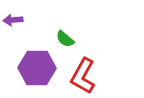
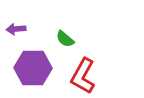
purple arrow: moved 3 px right, 9 px down
purple hexagon: moved 4 px left
